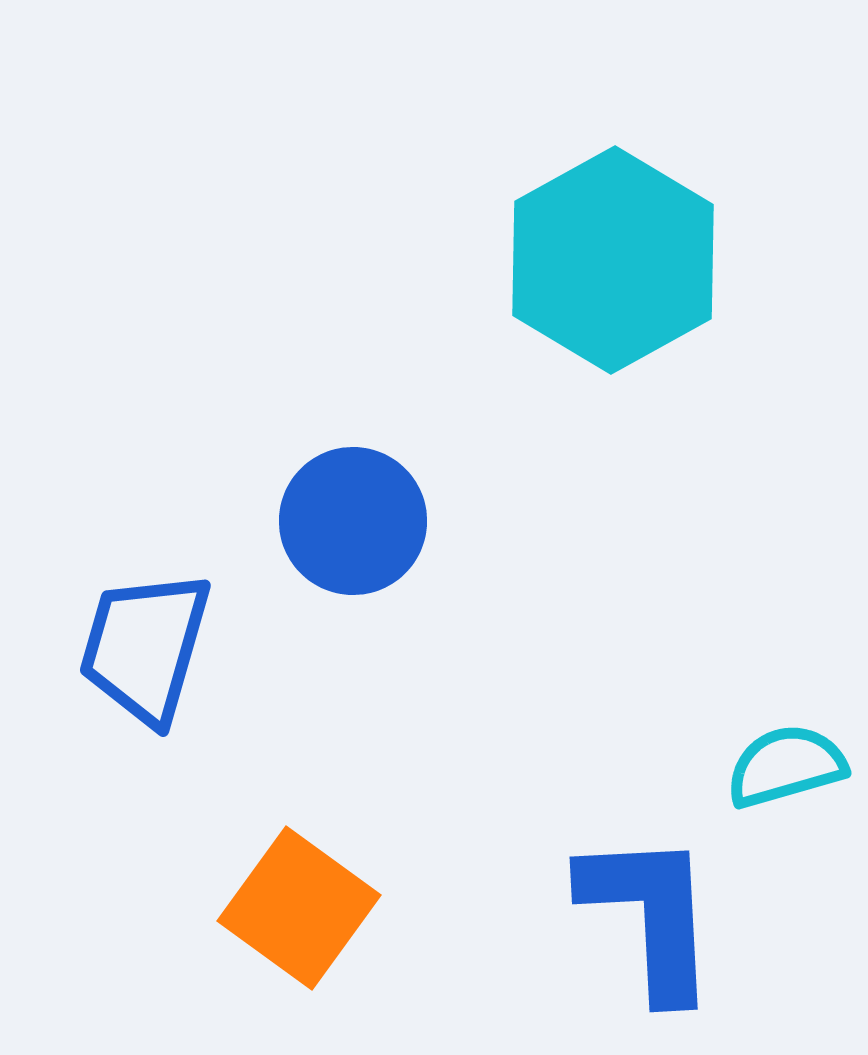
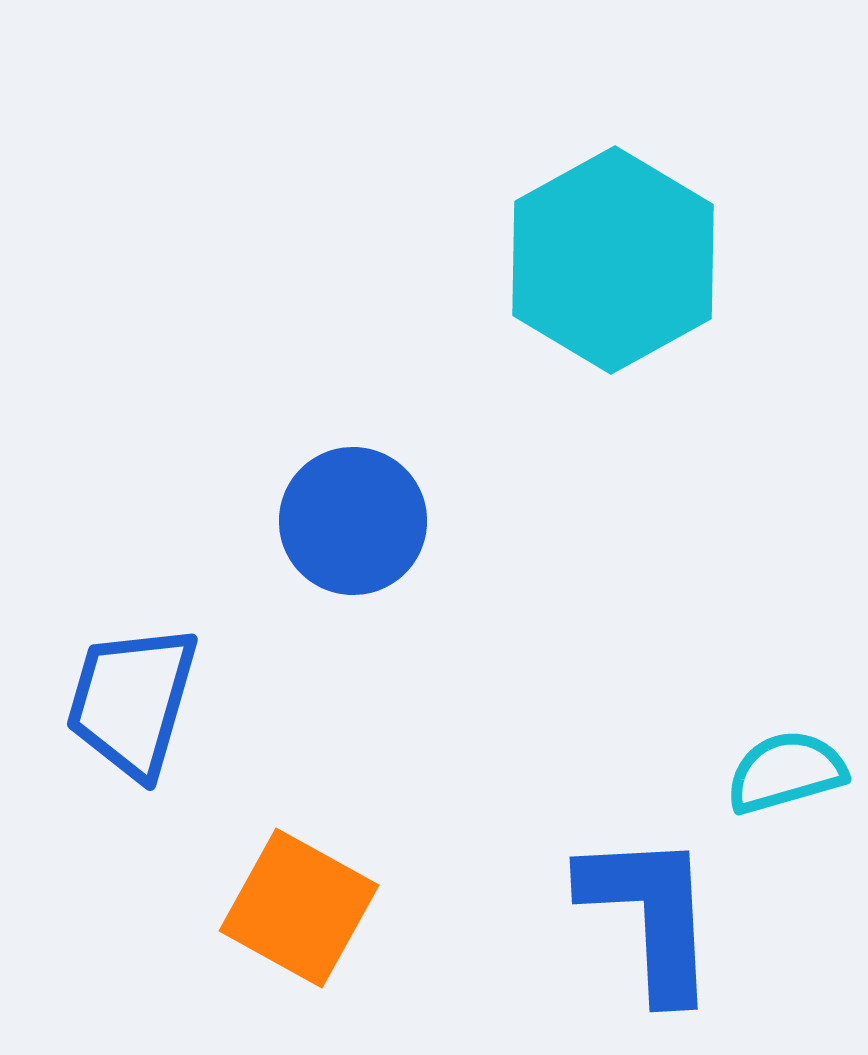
blue trapezoid: moved 13 px left, 54 px down
cyan semicircle: moved 6 px down
orange square: rotated 7 degrees counterclockwise
